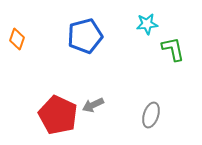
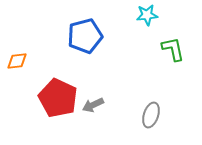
cyan star: moved 9 px up
orange diamond: moved 22 px down; rotated 65 degrees clockwise
red pentagon: moved 17 px up
